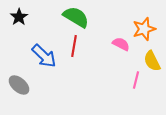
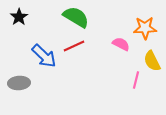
orange star: moved 1 px right, 1 px up; rotated 15 degrees clockwise
red line: rotated 55 degrees clockwise
gray ellipse: moved 2 px up; rotated 45 degrees counterclockwise
